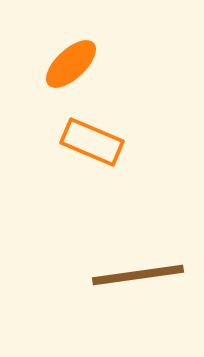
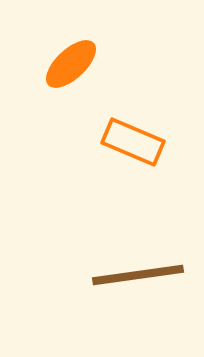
orange rectangle: moved 41 px right
